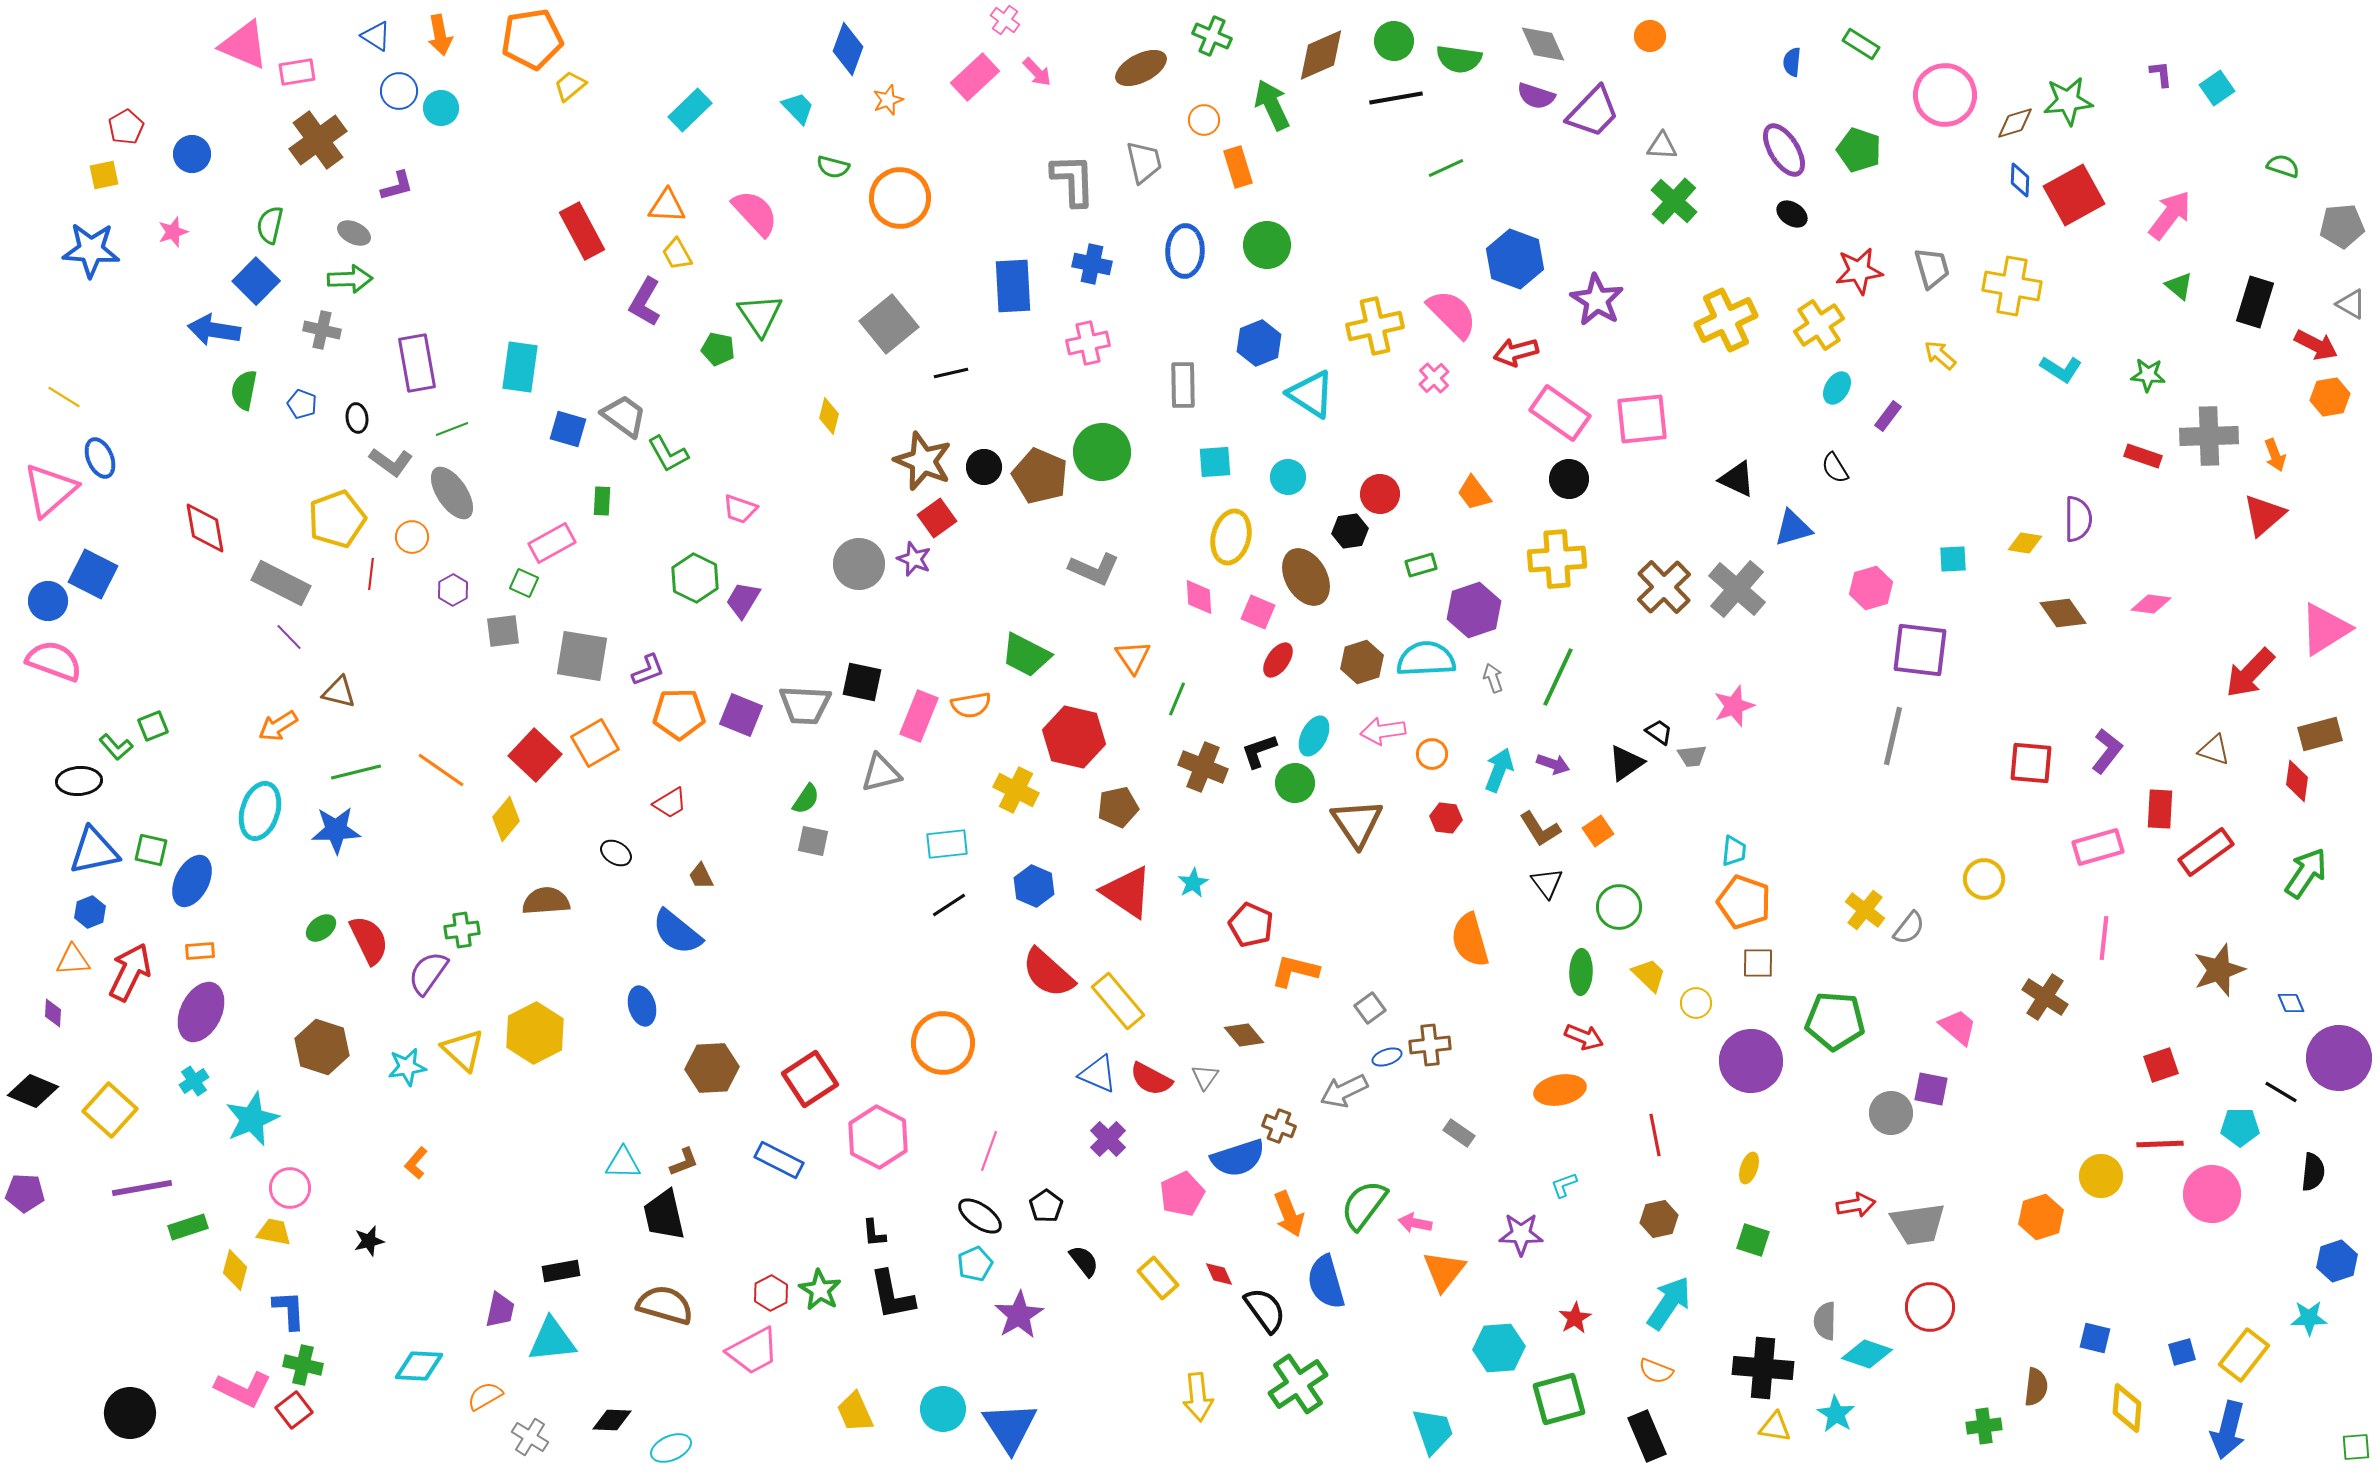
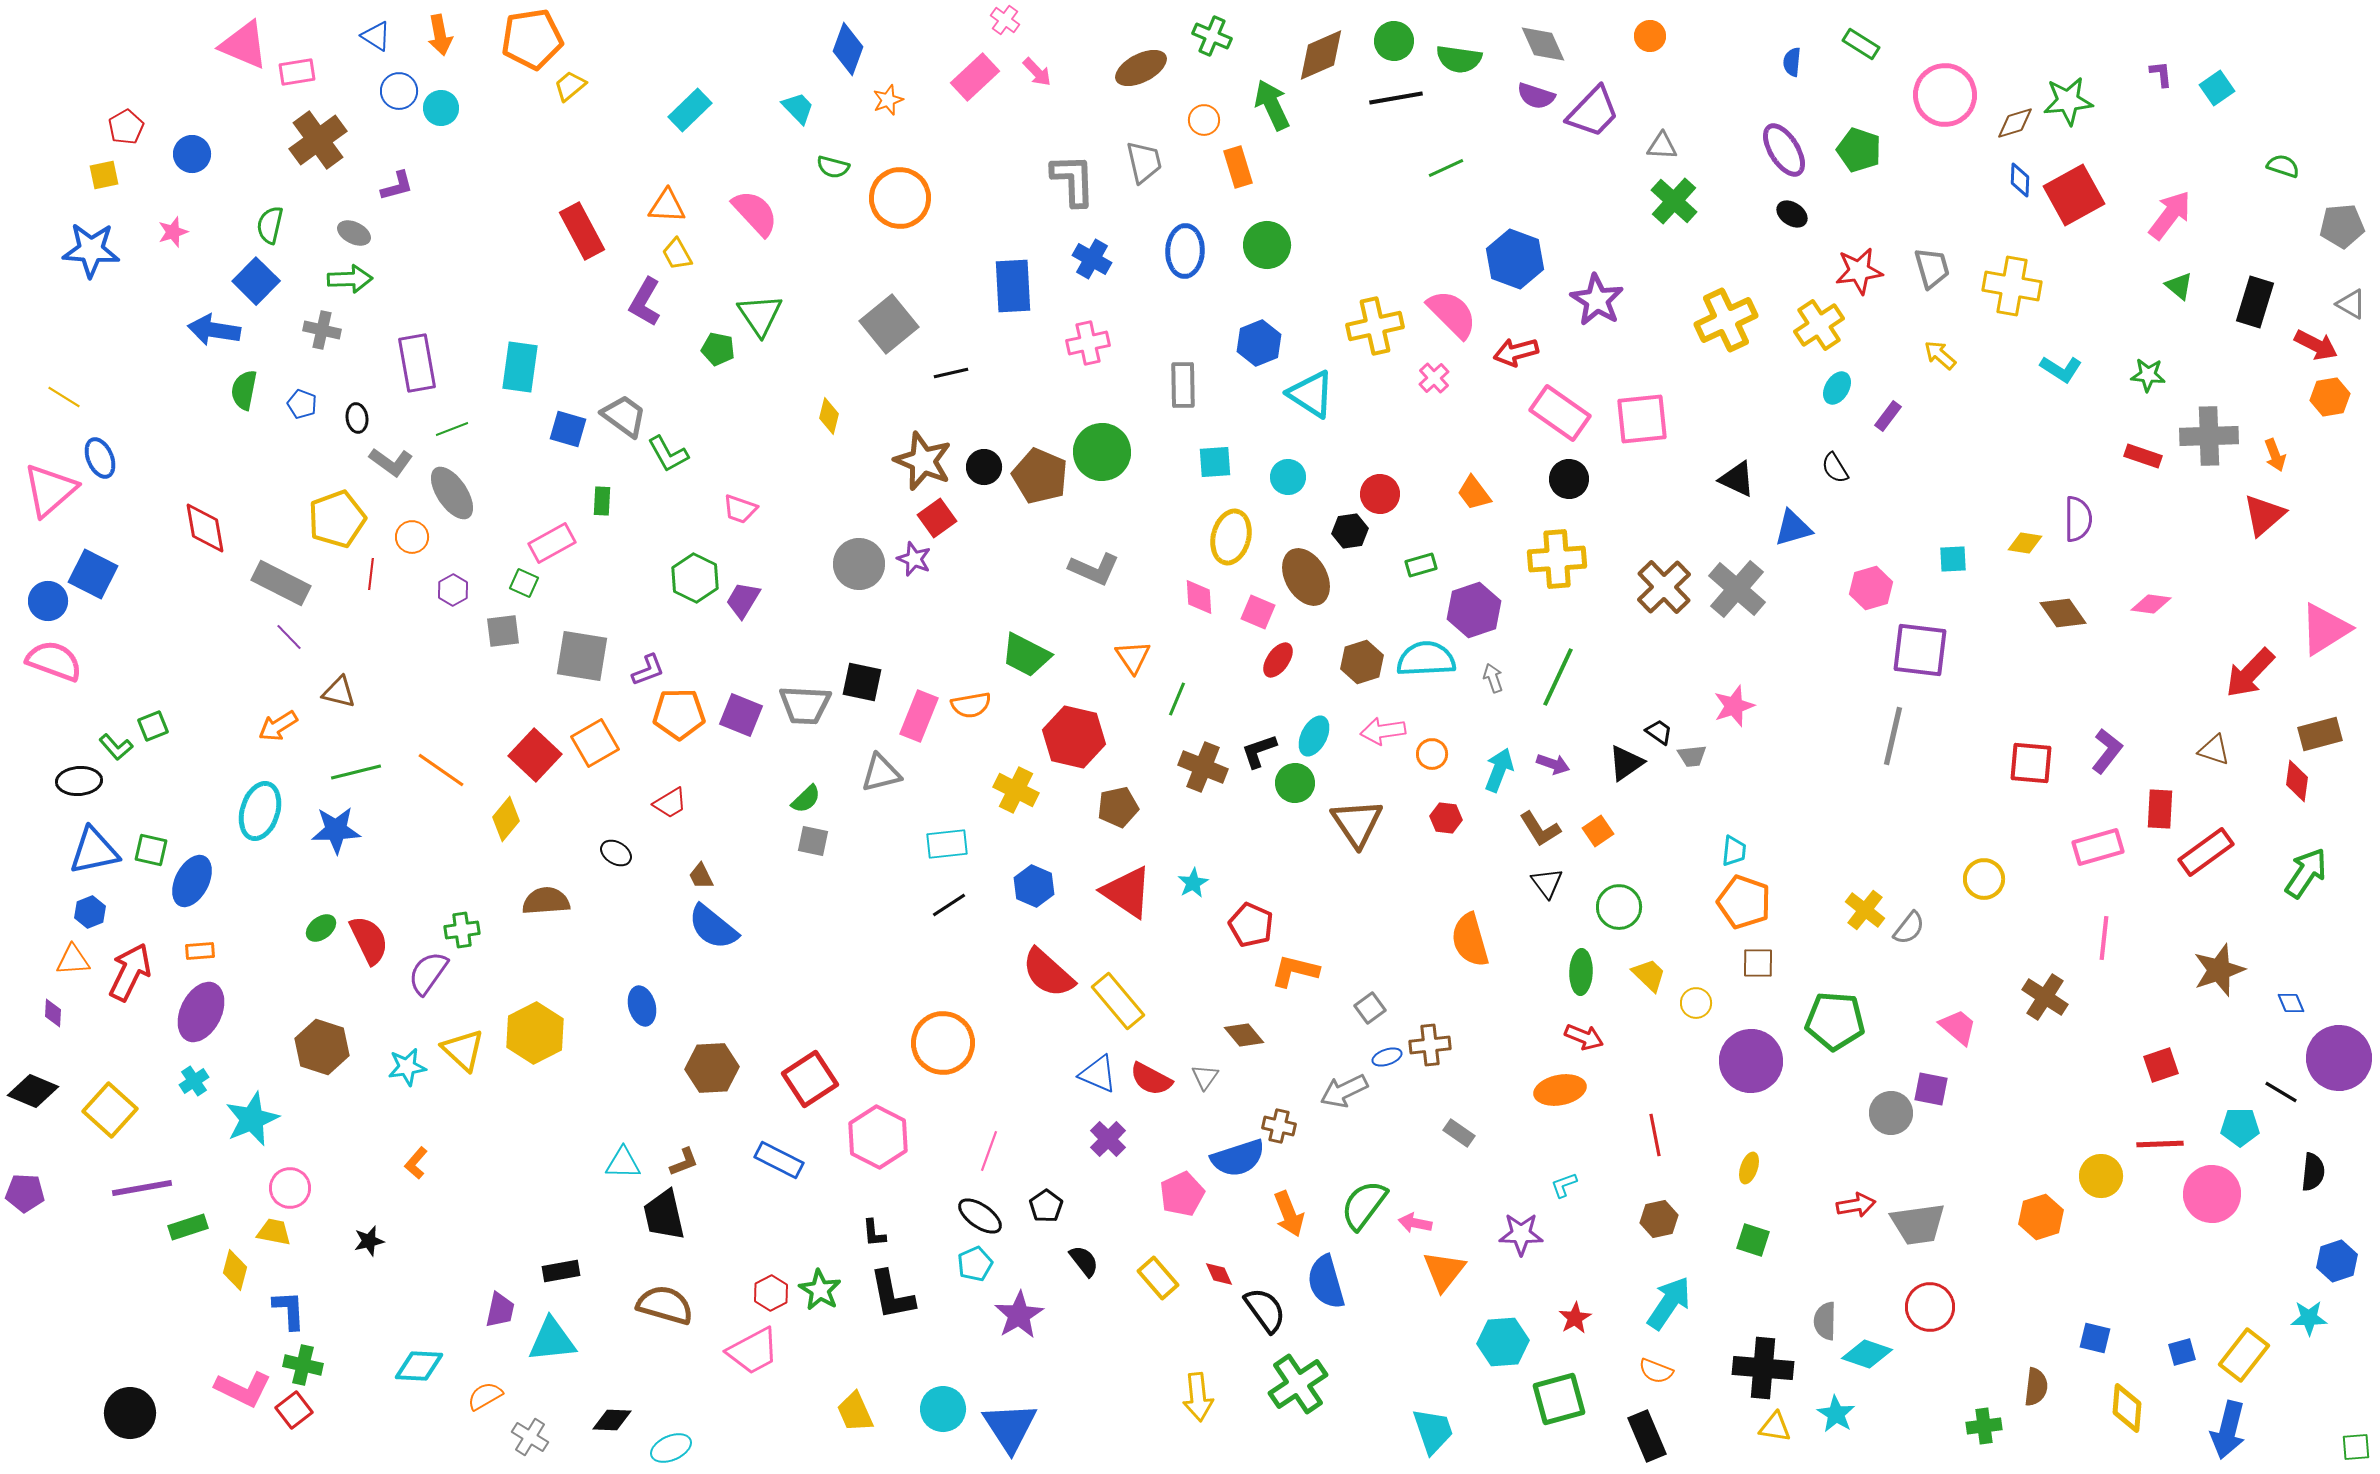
blue cross at (1092, 264): moved 5 px up; rotated 18 degrees clockwise
green semicircle at (806, 799): rotated 12 degrees clockwise
blue semicircle at (677, 932): moved 36 px right, 5 px up
brown cross at (1279, 1126): rotated 8 degrees counterclockwise
cyan hexagon at (1499, 1348): moved 4 px right, 6 px up
